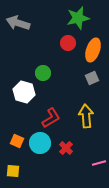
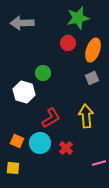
gray arrow: moved 4 px right; rotated 20 degrees counterclockwise
yellow square: moved 3 px up
